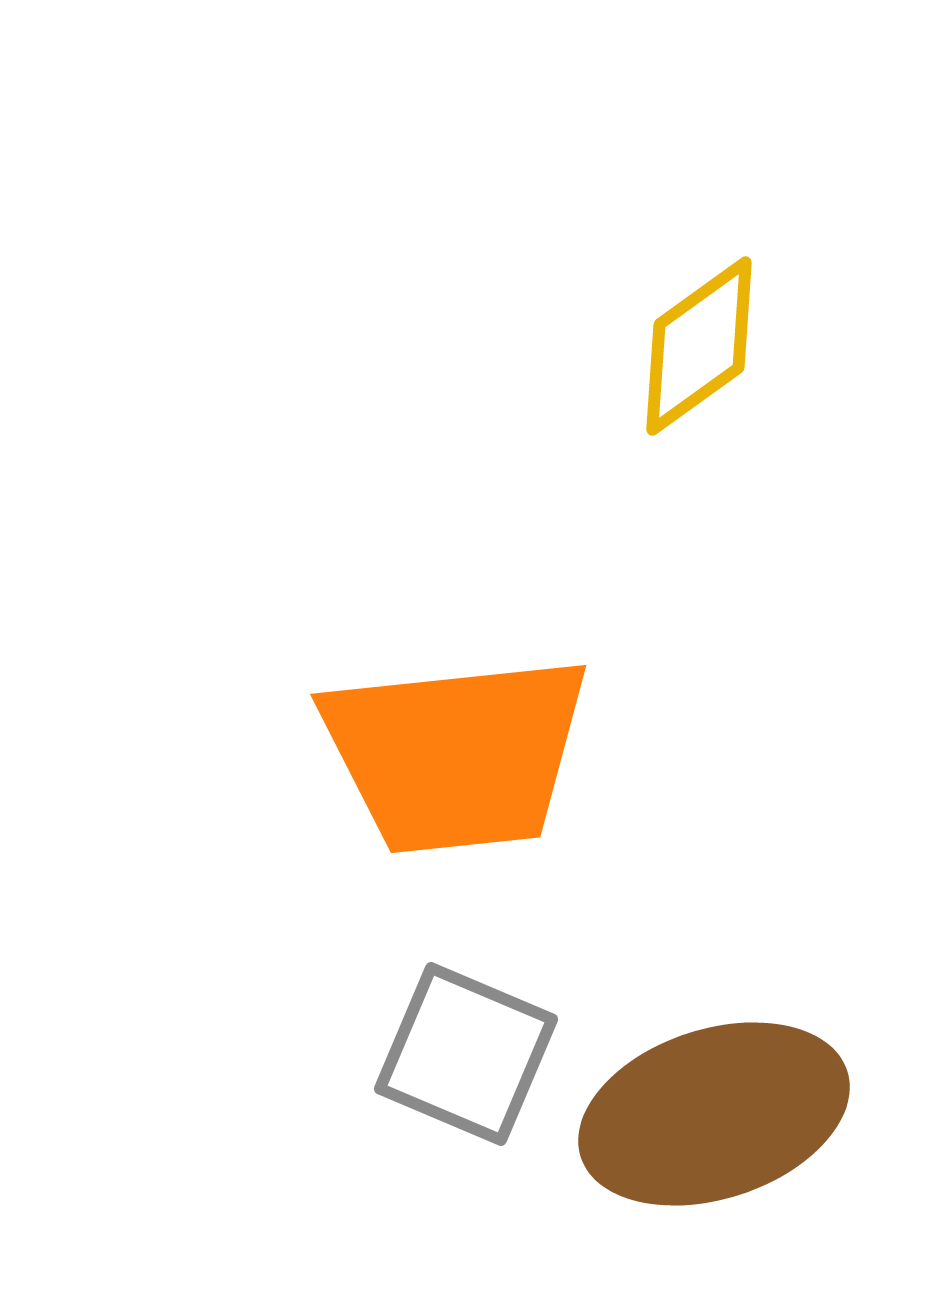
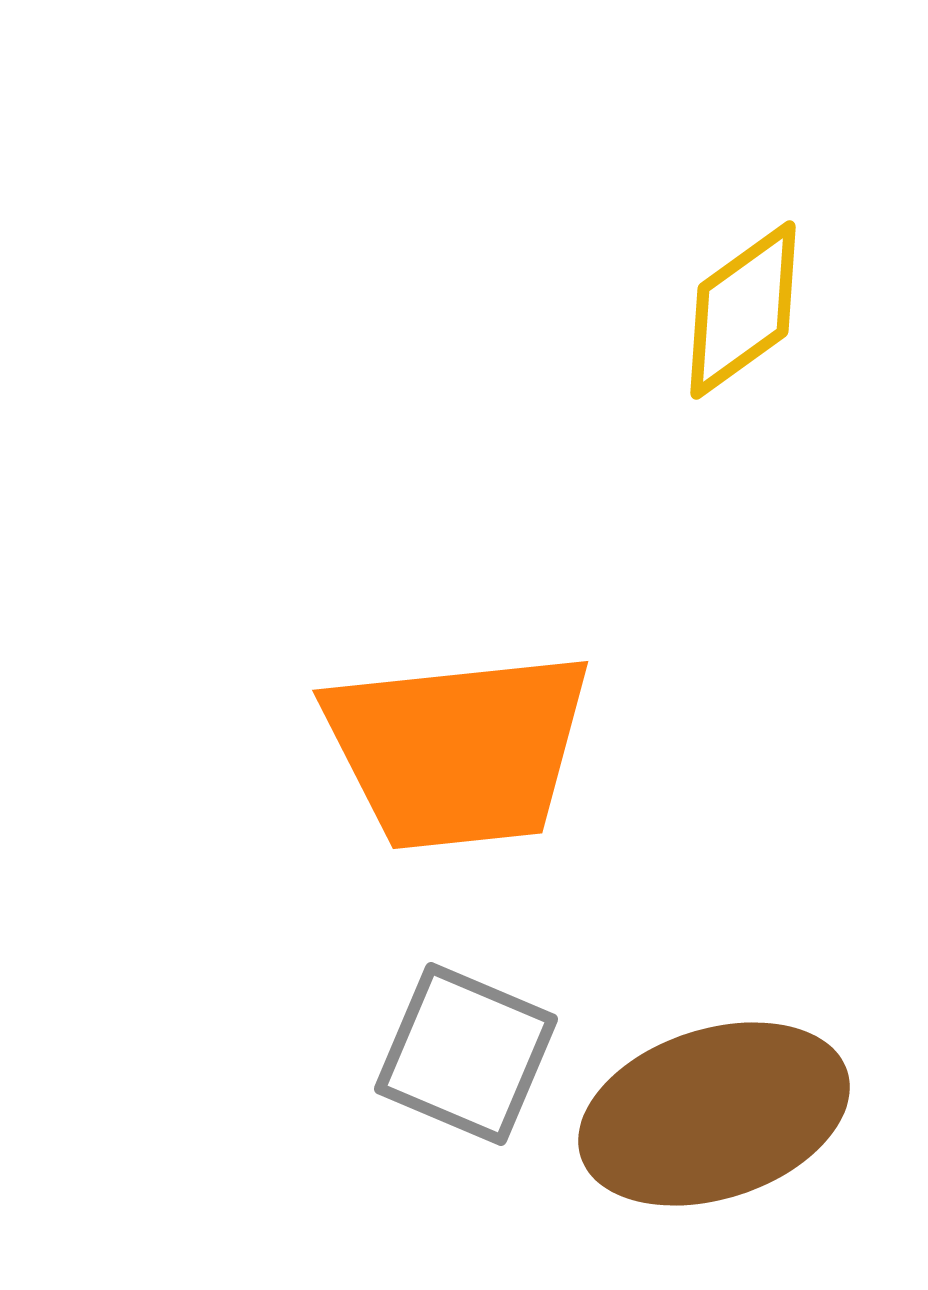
yellow diamond: moved 44 px right, 36 px up
orange trapezoid: moved 2 px right, 4 px up
